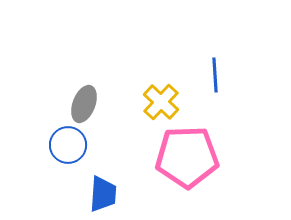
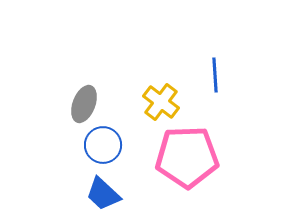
yellow cross: rotated 6 degrees counterclockwise
blue circle: moved 35 px right
blue trapezoid: rotated 129 degrees clockwise
